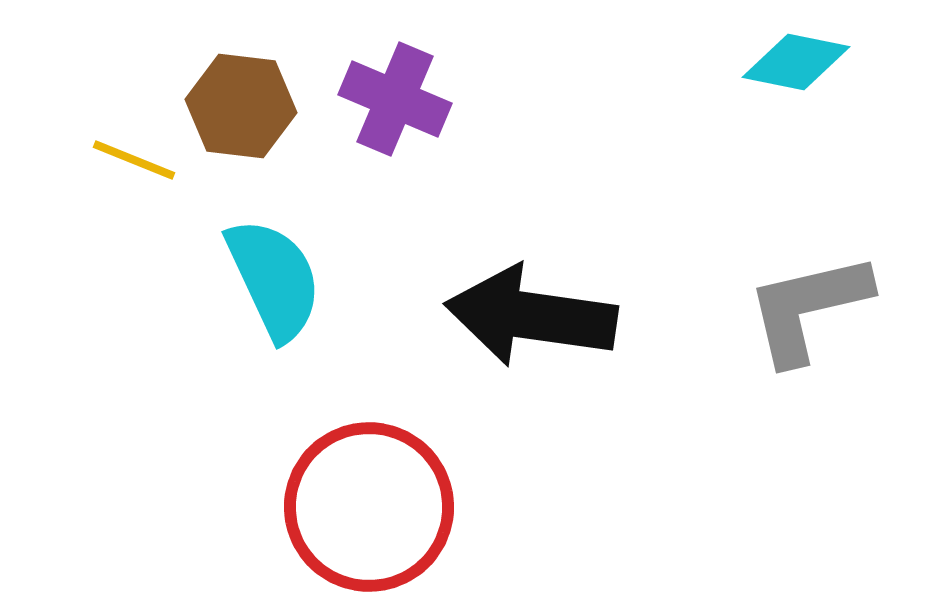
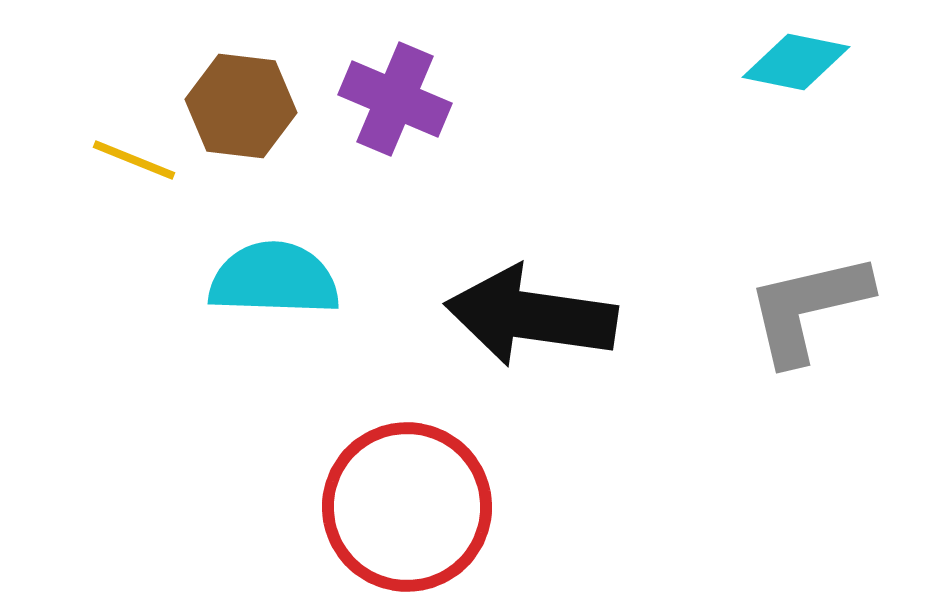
cyan semicircle: rotated 63 degrees counterclockwise
red circle: moved 38 px right
